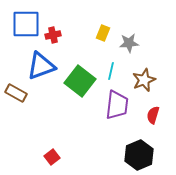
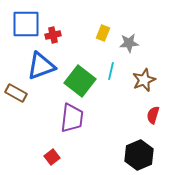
purple trapezoid: moved 45 px left, 13 px down
